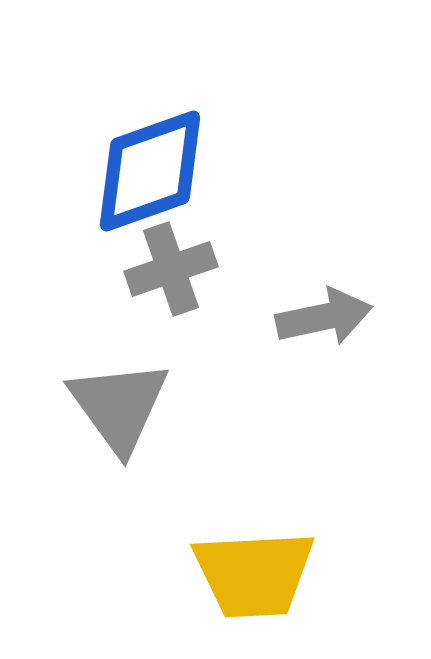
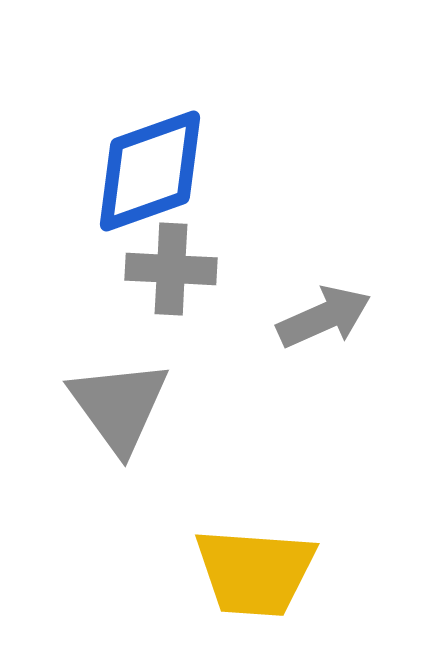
gray cross: rotated 22 degrees clockwise
gray arrow: rotated 12 degrees counterclockwise
yellow trapezoid: moved 1 px right, 2 px up; rotated 7 degrees clockwise
